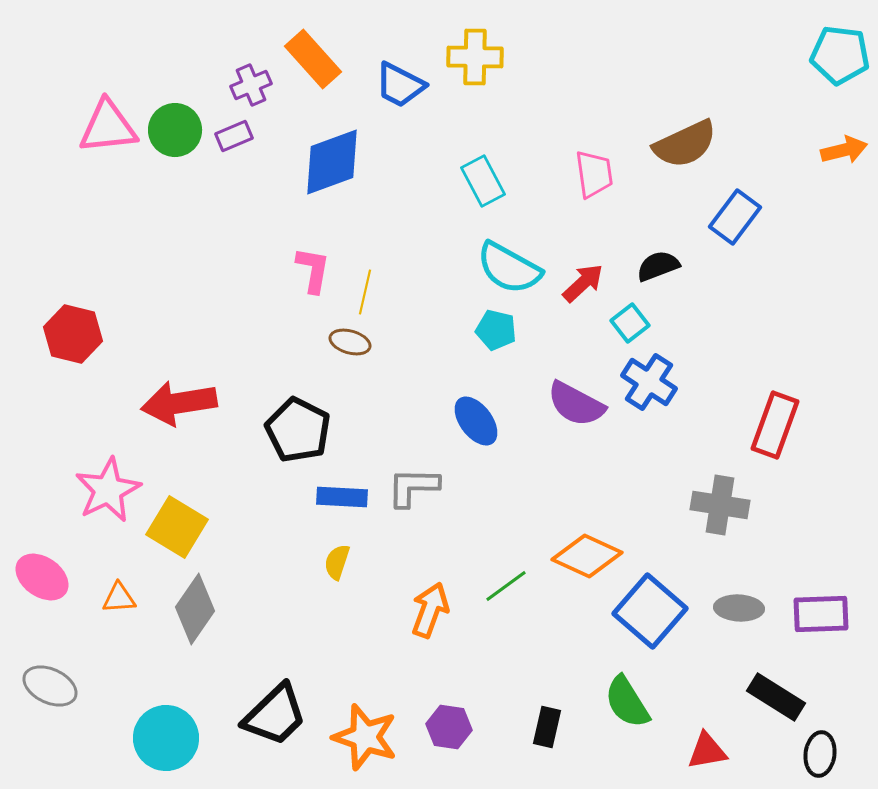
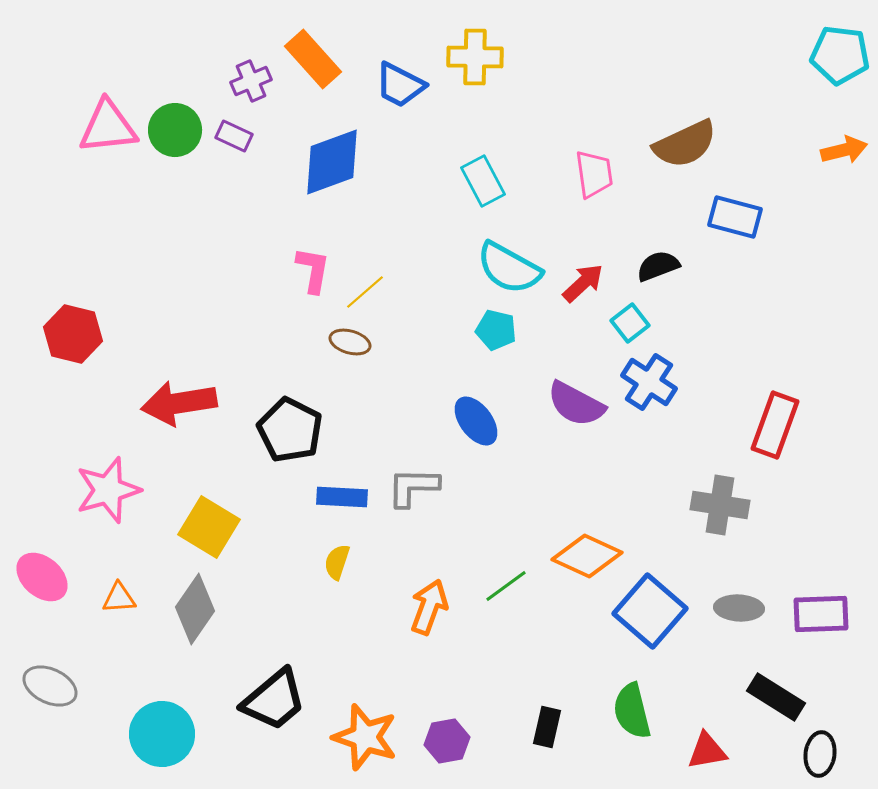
purple cross at (251, 85): moved 4 px up
purple rectangle at (234, 136): rotated 48 degrees clockwise
blue rectangle at (735, 217): rotated 68 degrees clockwise
yellow line at (365, 292): rotated 36 degrees clockwise
black pentagon at (298, 430): moved 8 px left
pink star at (108, 490): rotated 10 degrees clockwise
yellow square at (177, 527): moved 32 px right
pink ellipse at (42, 577): rotated 6 degrees clockwise
orange arrow at (430, 610): moved 1 px left, 3 px up
green semicircle at (627, 702): moved 5 px right, 9 px down; rotated 18 degrees clockwise
black trapezoid at (275, 715): moved 1 px left, 15 px up; rotated 4 degrees clockwise
purple hexagon at (449, 727): moved 2 px left, 14 px down; rotated 18 degrees counterclockwise
cyan circle at (166, 738): moved 4 px left, 4 px up
